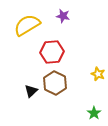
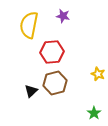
yellow semicircle: moved 2 px right; rotated 48 degrees counterclockwise
brown hexagon: rotated 20 degrees clockwise
